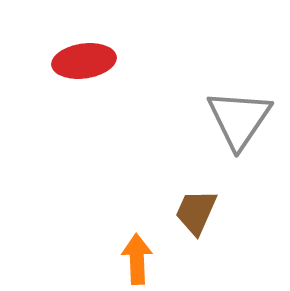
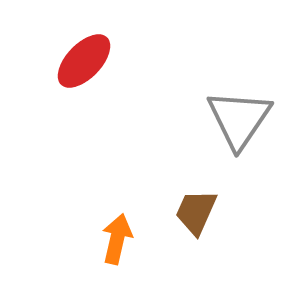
red ellipse: rotated 38 degrees counterclockwise
orange arrow: moved 20 px left, 20 px up; rotated 15 degrees clockwise
